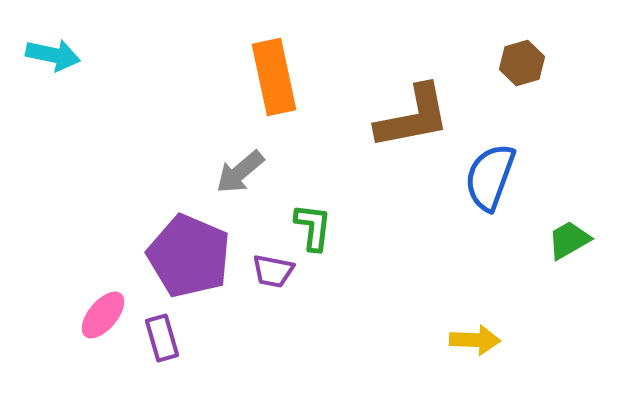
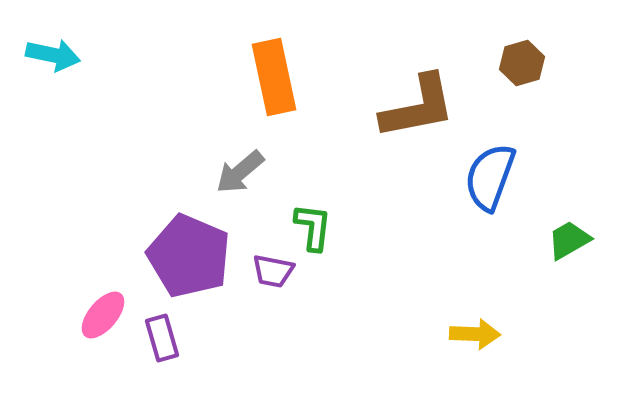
brown L-shape: moved 5 px right, 10 px up
yellow arrow: moved 6 px up
